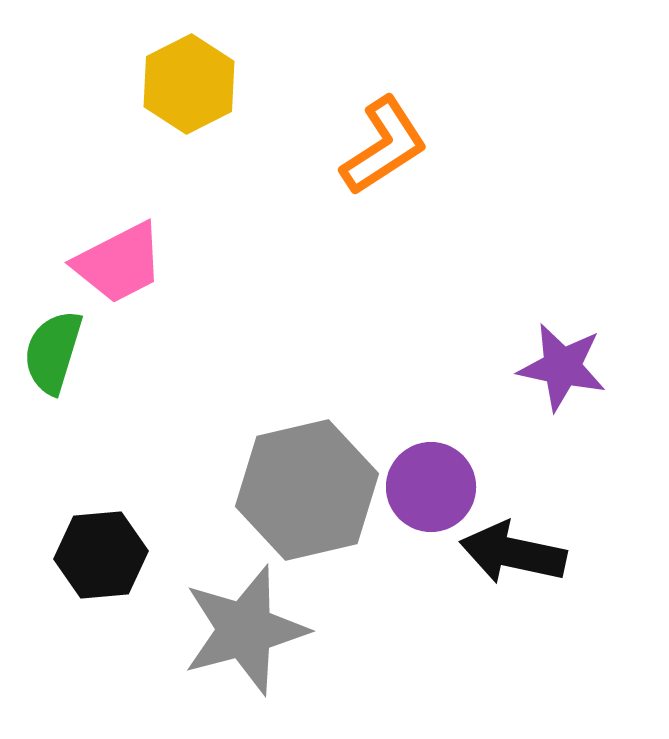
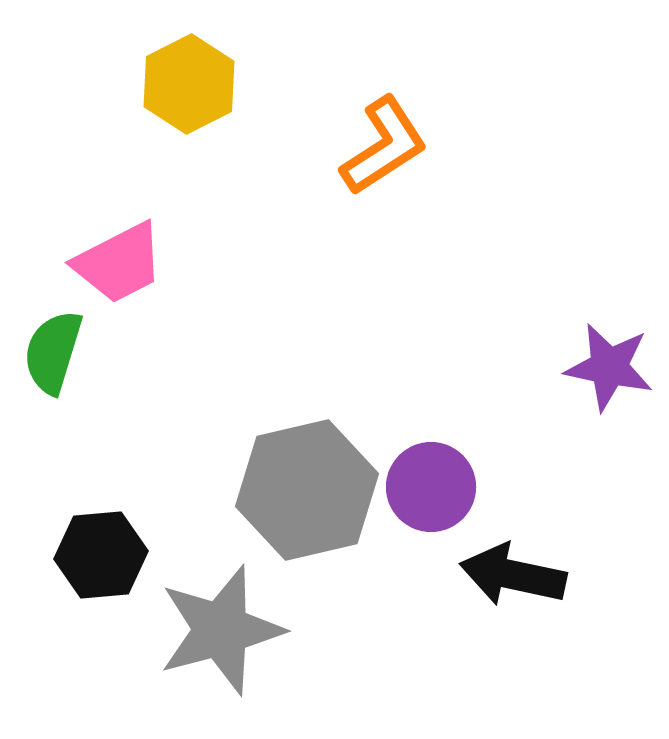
purple star: moved 47 px right
black arrow: moved 22 px down
gray star: moved 24 px left
